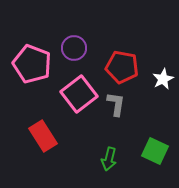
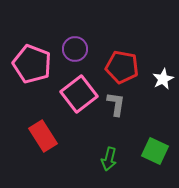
purple circle: moved 1 px right, 1 px down
